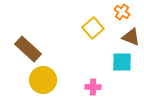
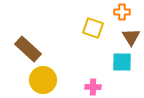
orange cross: rotated 35 degrees counterclockwise
yellow square: rotated 30 degrees counterclockwise
brown triangle: rotated 36 degrees clockwise
